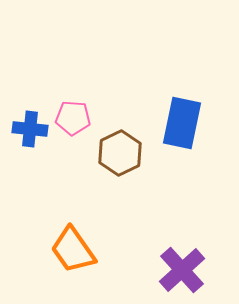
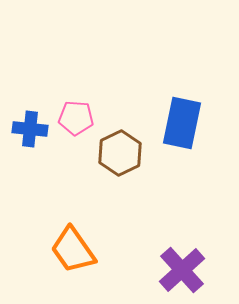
pink pentagon: moved 3 px right
